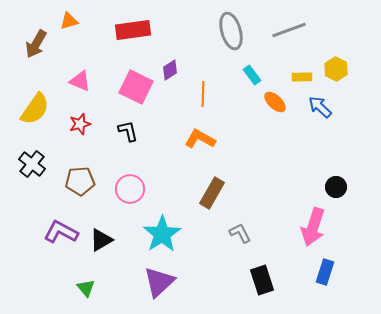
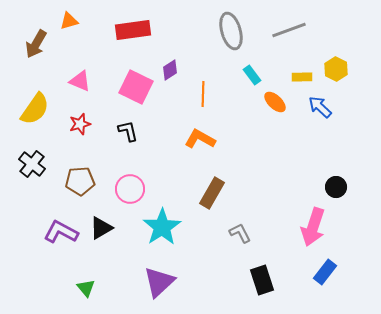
cyan star: moved 7 px up
black triangle: moved 12 px up
blue rectangle: rotated 20 degrees clockwise
